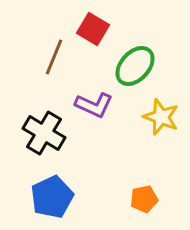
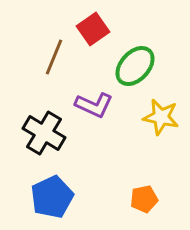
red square: rotated 24 degrees clockwise
yellow star: rotated 9 degrees counterclockwise
